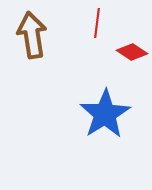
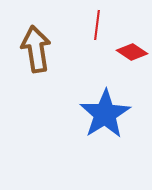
red line: moved 2 px down
brown arrow: moved 4 px right, 14 px down
